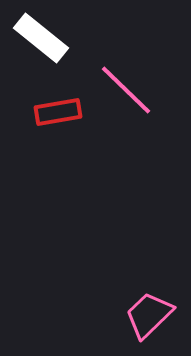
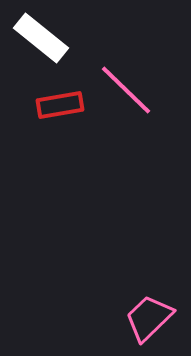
red rectangle: moved 2 px right, 7 px up
pink trapezoid: moved 3 px down
